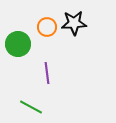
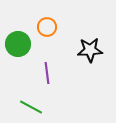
black star: moved 16 px right, 27 px down
